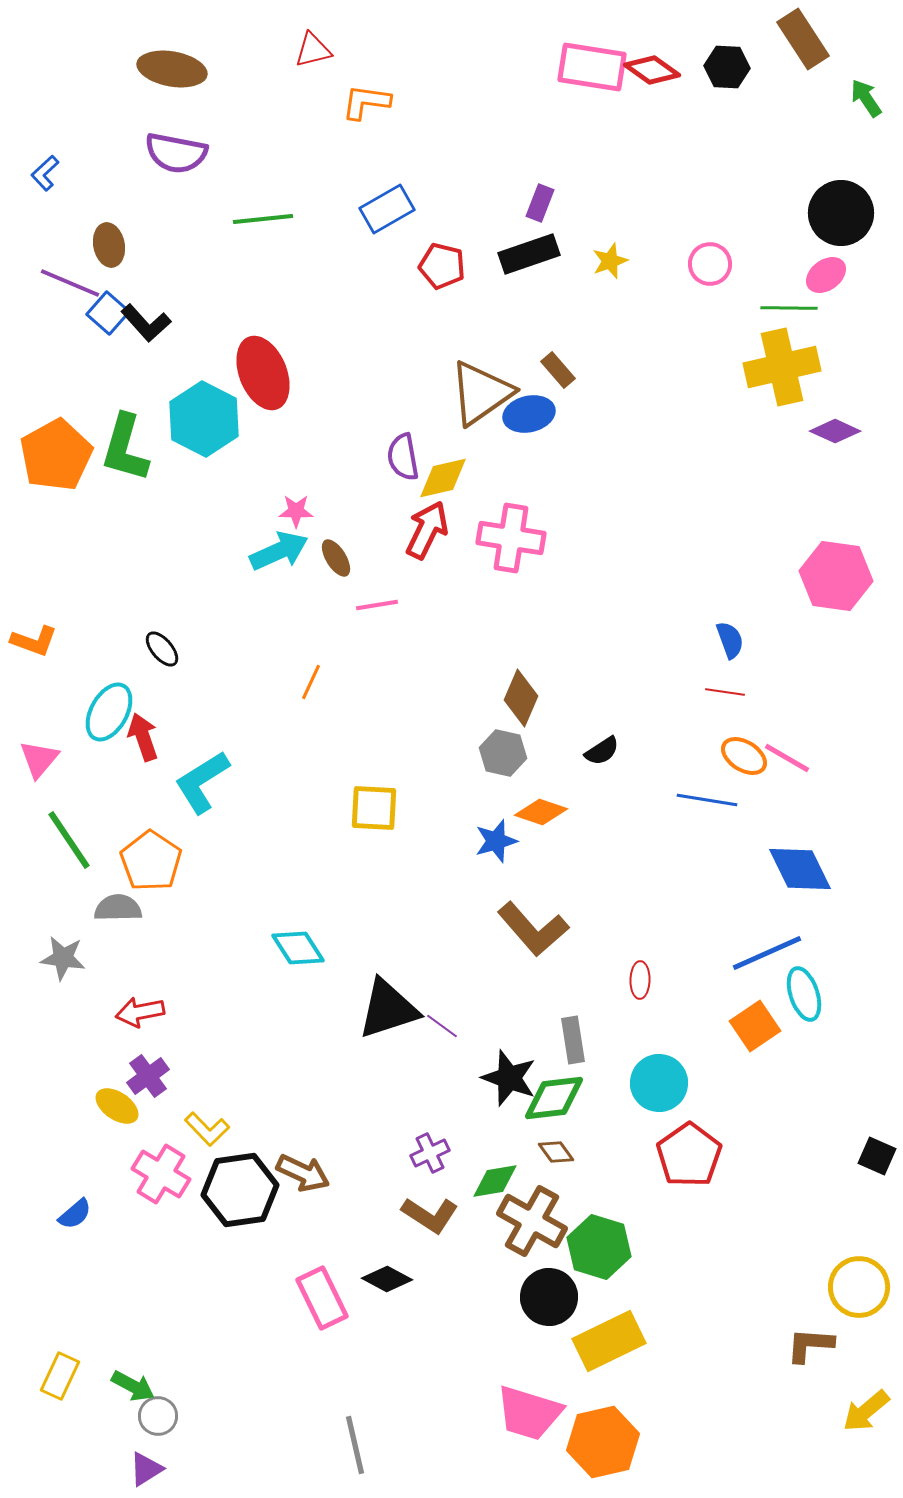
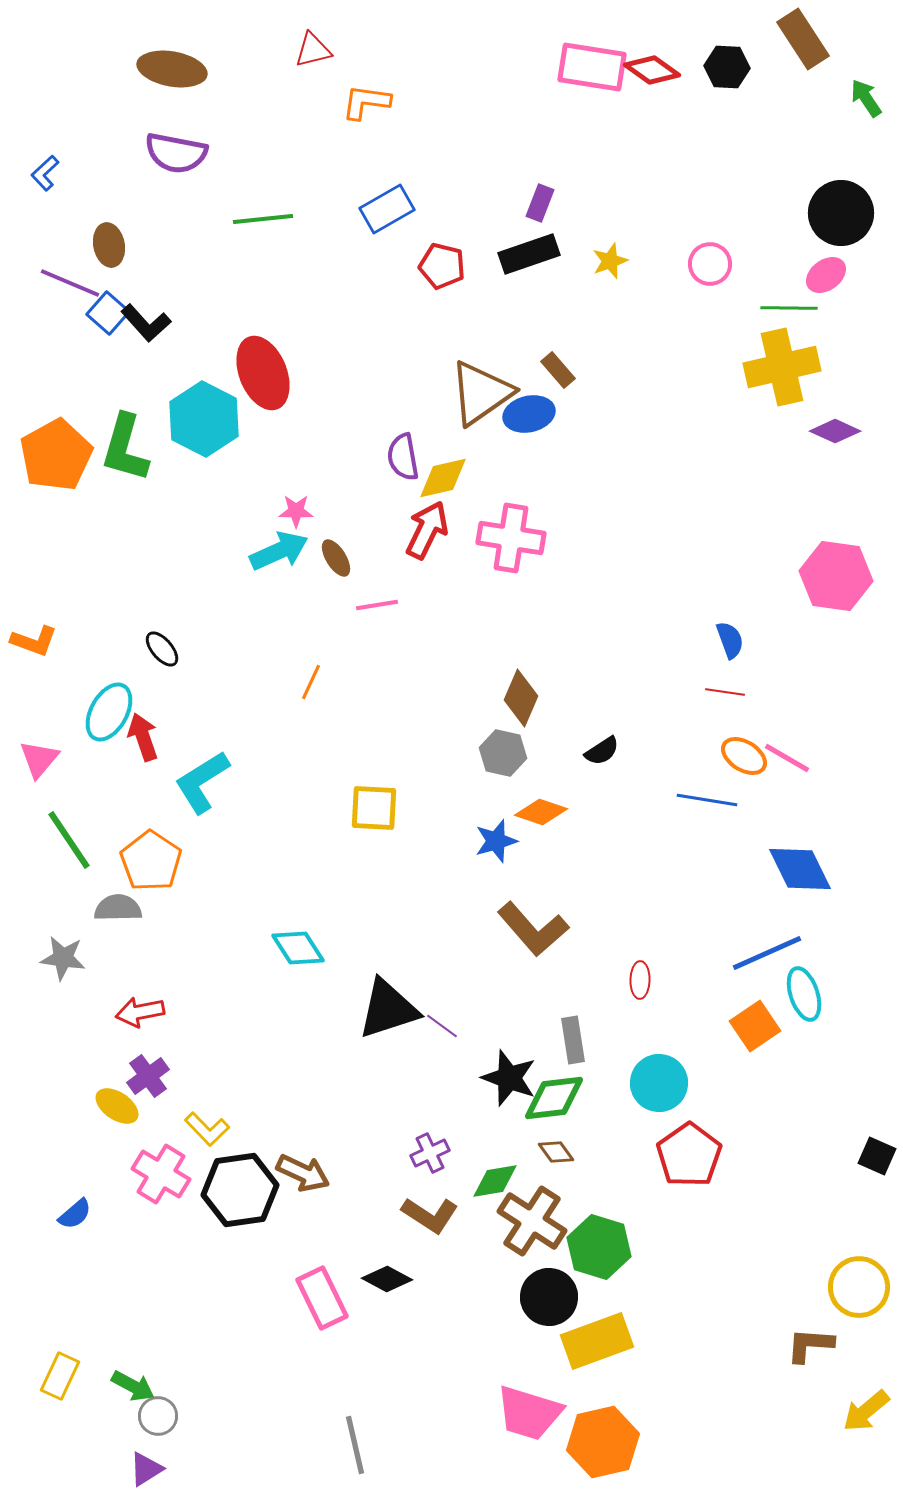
brown cross at (532, 1221): rotated 4 degrees clockwise
yellow rectangle at (609, 1341): moved 12 px left; rotated 6 degrees clockwise
